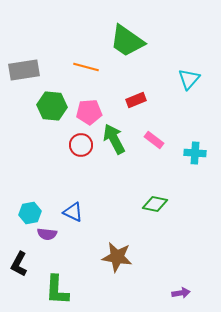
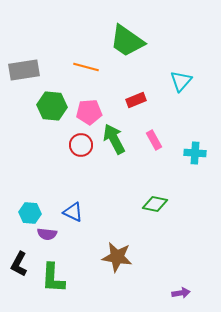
cyan triangle: moved 8 px left, 2 px down
pink rectangle: rotated 24 degrees clockwise
cyan hexagon: rotated 15 degrees clockwise
green L-shape: moved 4 px left, 12 px up
